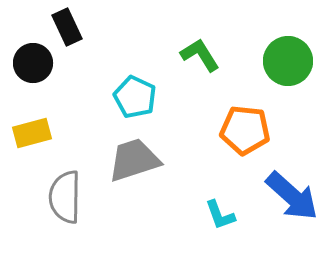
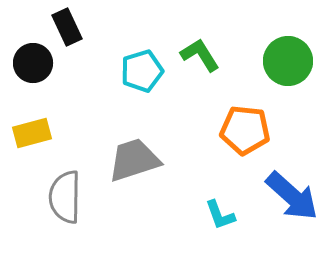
cyan pentagon: moved 7 px right, 26 px up; rotated 30 degrees clockwise
